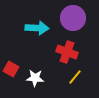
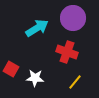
cyan arrow: rotated 35 degrees counterclockwise
yellow line: moved 5 px down
